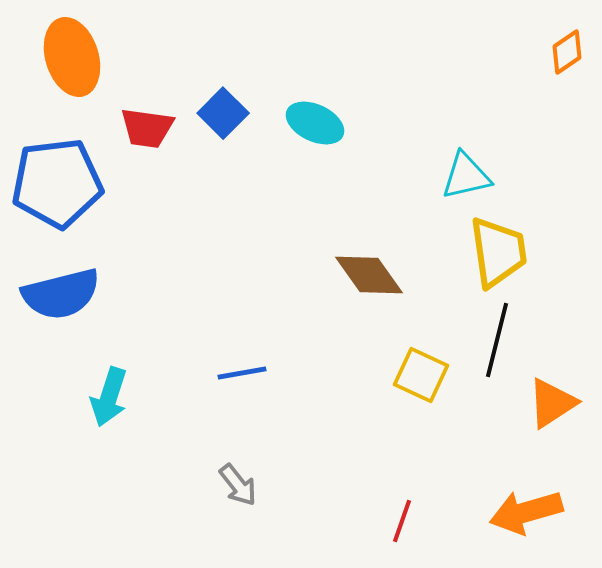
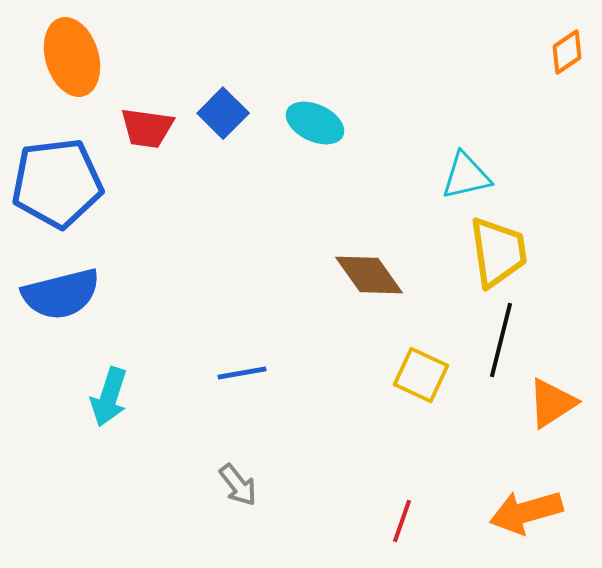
black line: moved 4 px right
